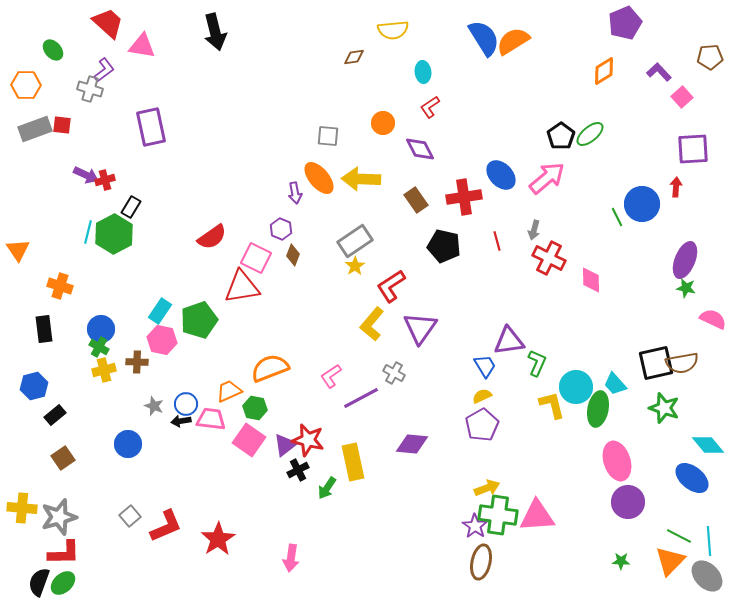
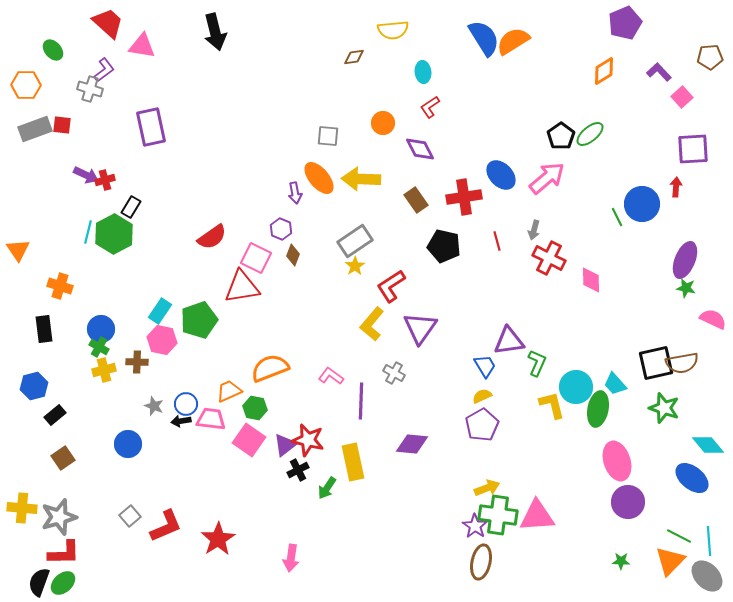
pink L-shape at (331, 376): rotated 70 degrees clockwise
purple line at (361, 398): moved 3 px down; rotated 60 degrees counterclockwise
